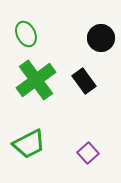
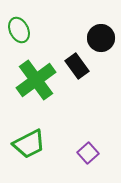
green ellipse: moved 7 px left, 4 px up
black rectangle: moved 7 px left, 15 px up
